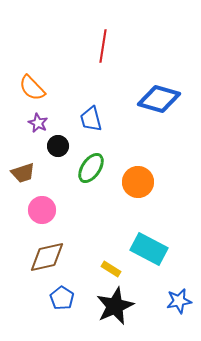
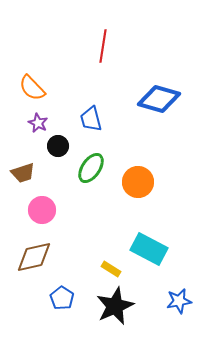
brown diamond: moved 13 px left
